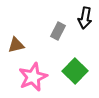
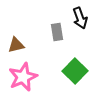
black arrow: moved 5 px left; rotated 30 degrees counterclockwise
gray rectangle: moved 1 px left, 1 px down; rotated 36 degrees counterclockwise
pink star: moved 10 px left
